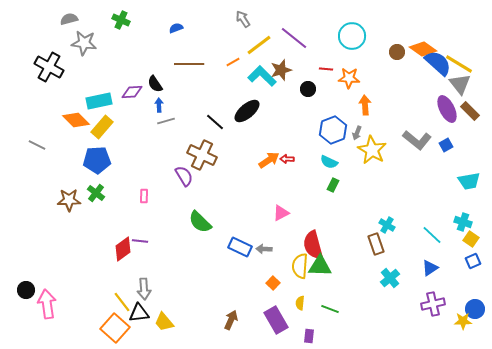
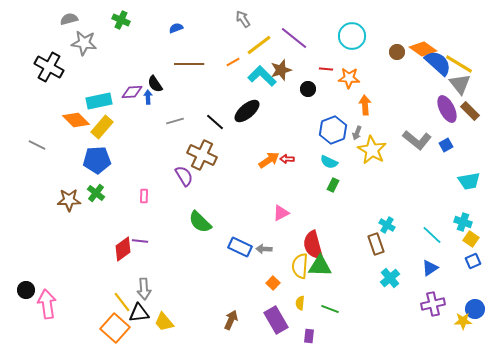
blue arrow at (159, 105): moved 11 px left, 8 px up
gray line at (166, 121): moved 9 px right
